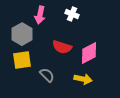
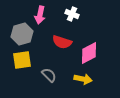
gray hexagon: rotated 15 degrees clockwise
red semicircle: moved 5 px up
gray semicircle: moved 2 px right
